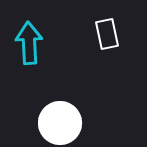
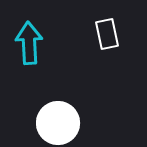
white circle: moved 2 px left
